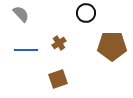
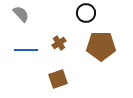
brown pentagon: moved 11 px left
